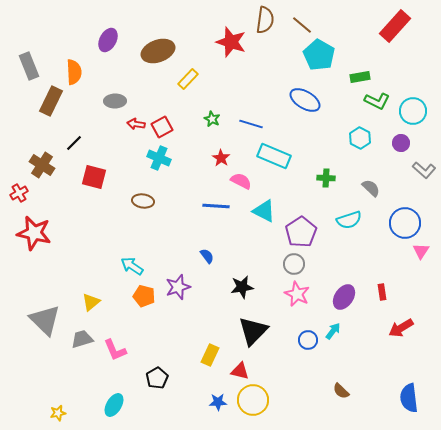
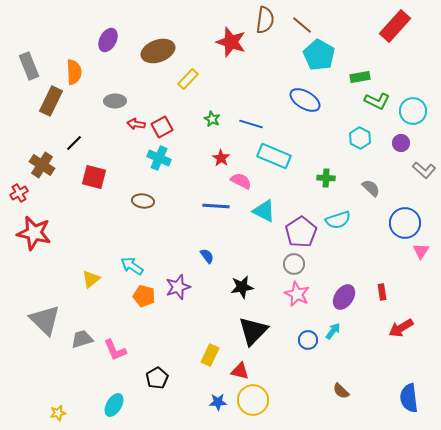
cyan semicircle at (349, 220): moved 11 px left
yellow triangle at (91, 302): moved 23 px up
